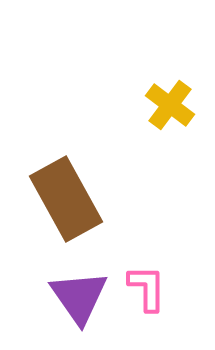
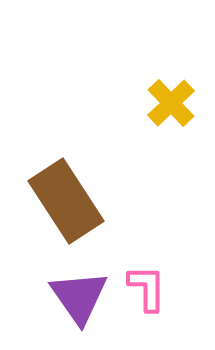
yellow cross: moved 1 px right, 2 px up; rotated 9 degrees clockwise
brown rectangle: moved 2 px down; rotated 4 degrees counterclockwise
